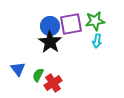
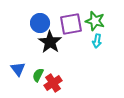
green star: rotated 24 degrees clockwise
blue circle: moved 10 px left, 3 px up
